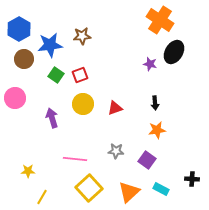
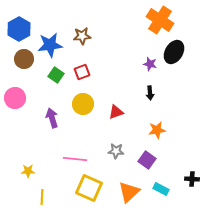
red square: moved 2 px right, 3 px up
black arrow: moved 5 px left, 10 px up
red triangle: moved 1 px right, 4 px down
yellow square: rotated 24 degrees counterclockwise
yellow line: rotated 28 degrees counterclockwise
